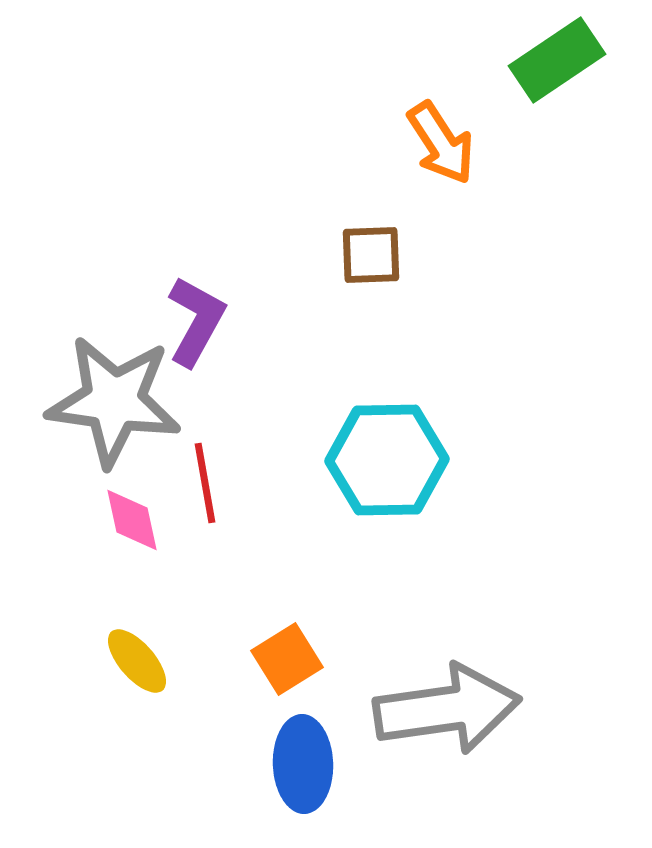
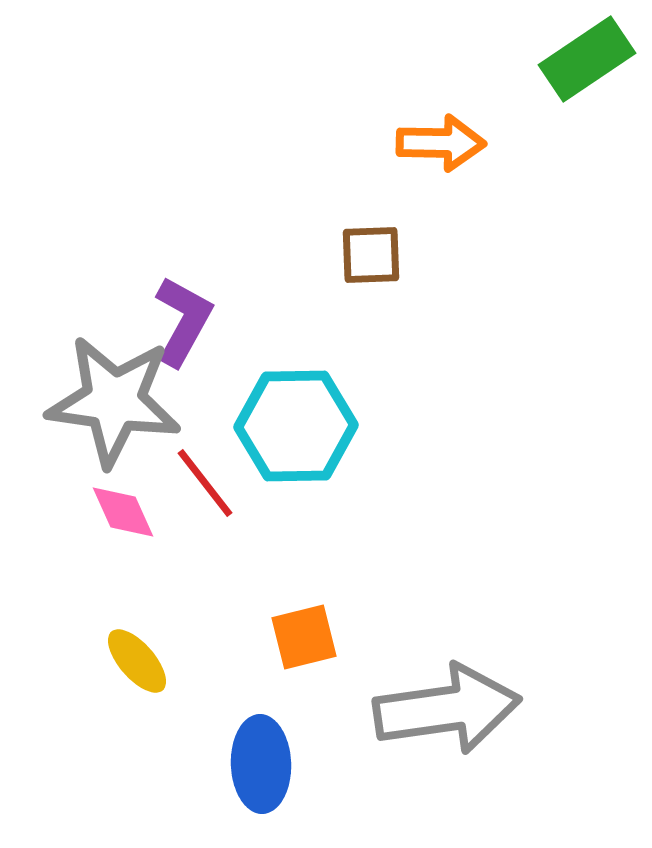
green rectangle: moved 30 px right, 1 px up
orange arrow: rotated 56 degrees counterclockwise
purple L-shape: moved 13 px left
cyan hexagon: moved 91 px left, 34 px up
red line: rotated 28 degrees counterclockwise
pink diamond: moved 9 px left, 8 px up; rotated 12 degrees counterclockwise
orange square: moved 17 px right, 22 px up; rotated 18 degrees clockwise
blue ellipse: moved 42 px left
